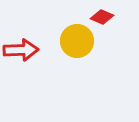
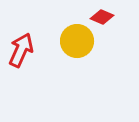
red arrow: rotated 64 degrees counterclockwise
